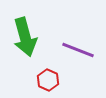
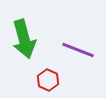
green arrow: moved 1 px left, 2 px down
